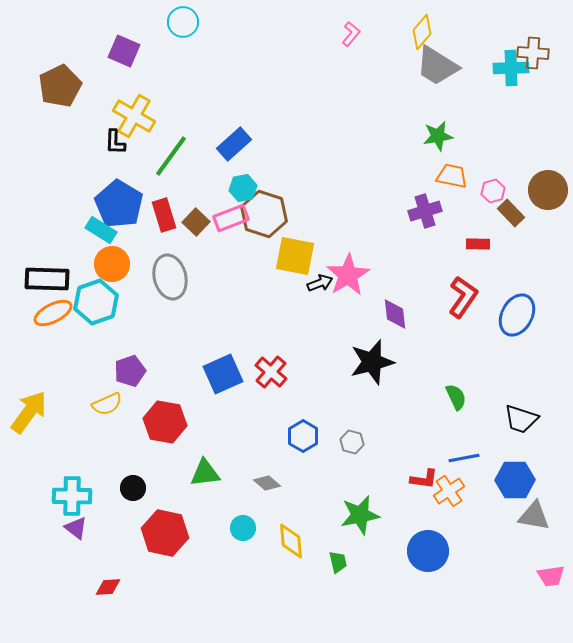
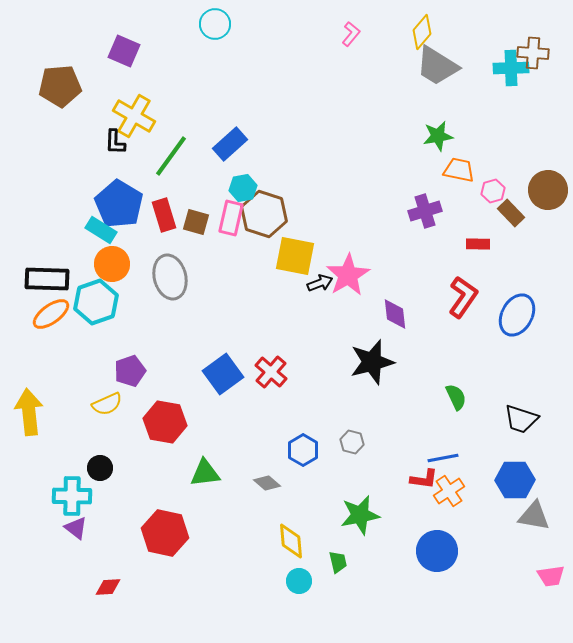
cyan circle at (183, 22): moved 32 px right, 2 px down
brown pentagon at (60, 86): rotated 21 degrees clockwise
blue rectangle at (234, 144): moved 4 px left
orange trapezoid at (452, 176): moved 7 px right, 6 px up
pink rectangle at (231, 218): rotated 56 degrees counterclockwise
brown square at (196, 222): rotated 28 degrees counterclockwise
orange ellipse at (53, 313): moved 2 px left, 1 px down; rotated 9 degrees counterclockwise
blue square at (223, 374): rotated 12 degrees counterclockwise
yellow arrow at (29, 412): rotated 42 degrees counterclockwise
blue hexagon at (303, 436): moved 14 px down
blue line at (464, 458): moved 21 px left
black circle at (133, 488): moved 33 px left, 20 px up
cyan circle at (243, 528): moved 56 px right, 53 px down
blue circle at (428, 551): moved 9 px right
